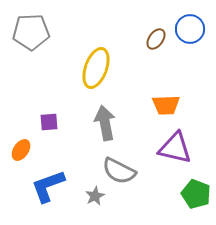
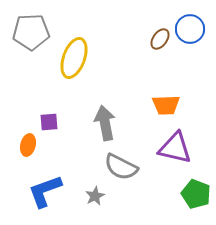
brown ellipse: moved 4 px right
yellow ellipse: moved 22 px left, 10 px up
orange ellipse: moved 7 px right, 5 px up; rotated 20 degrees counterclockwise
gray semicircle: moved 2 px right, 4 px up
blue L-shape: moved 3 px left, 5 px down
